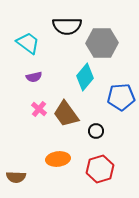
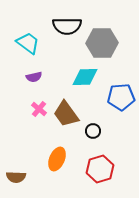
cyan diamond: rotated 48 degrees clockwise
black circle: moved 3 px left
orange ellipse: moved 1 px left; rotated 60 degrees counterclockwise
